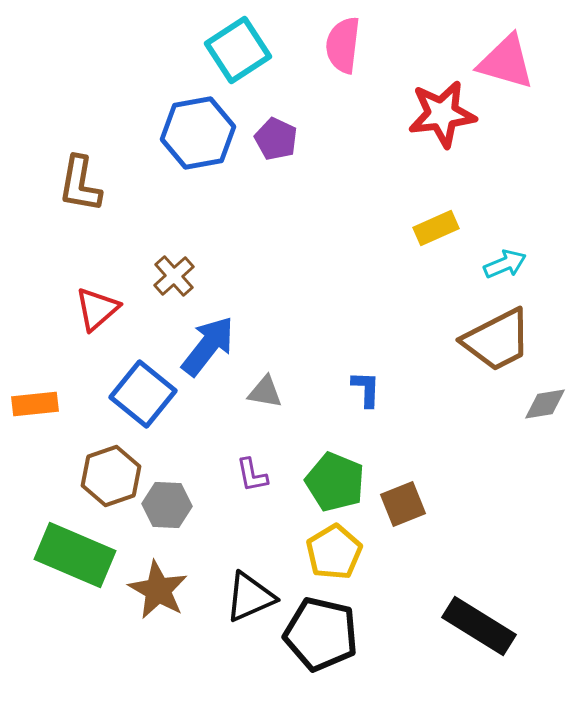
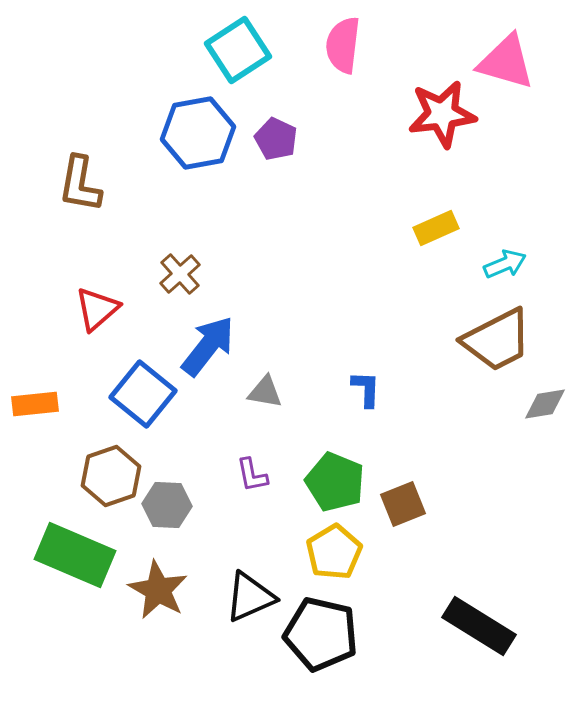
brown cross: moved 6 px right, 2 px up
